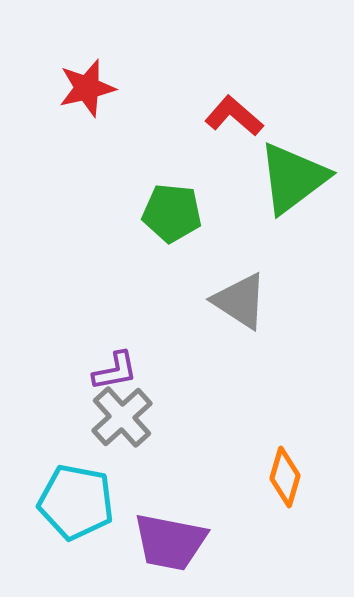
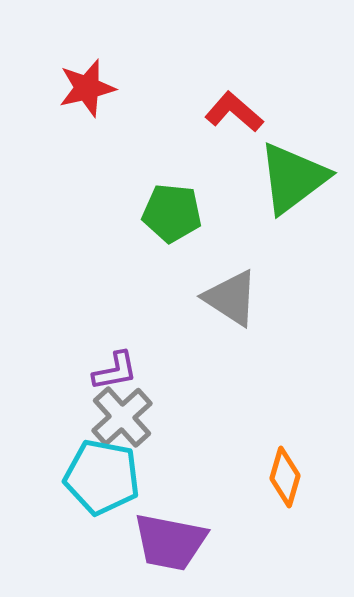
red L-shape: moved 4 px up
gray triangle: moved 9 px left, 3 px up
cyan pentagon: moved 26 px right, 25 px up
